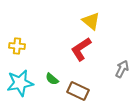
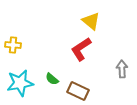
yellow cross: moved 4 px left, 1 px up
gray arrow: rotated 30 degrees counterclockwise
